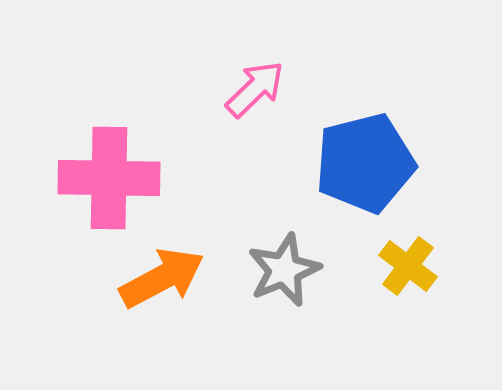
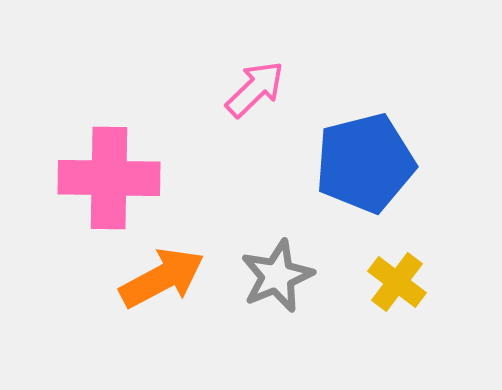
yellow cross: moved 11 px left, 16 px down
gray star: moved 7 px left, 6 px down
